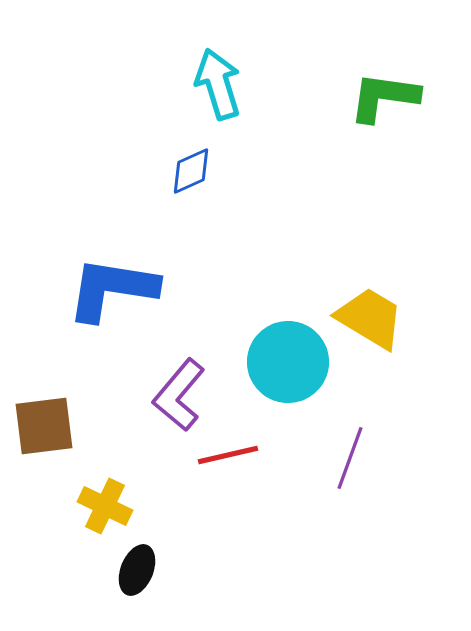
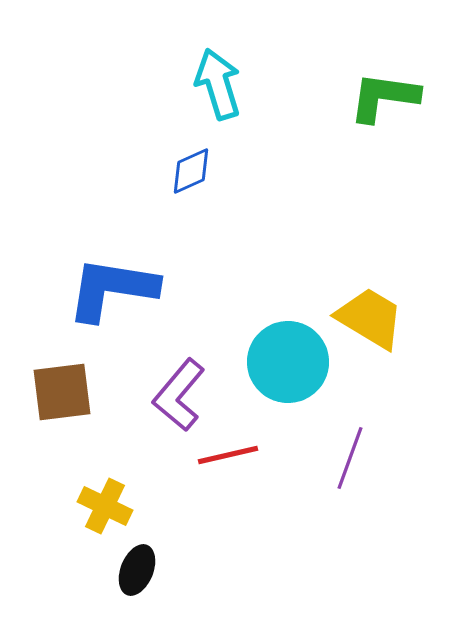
brown square: moved 18 px right, 34 px up
